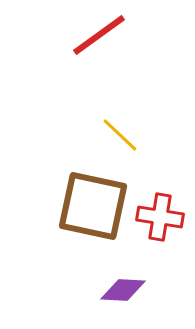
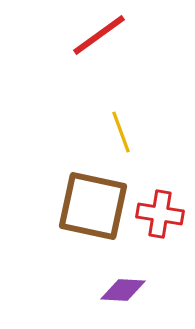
yellow line: moved 1 px right, 3 px up; rotated 27 degrees clockwise
red cross: moved 3 px up
